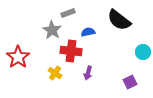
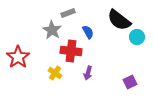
blue semicircle: rotated 72 degrees clockwise
cyan circle: moved 6 px left, 15 px up
